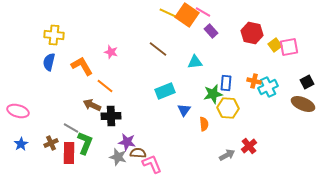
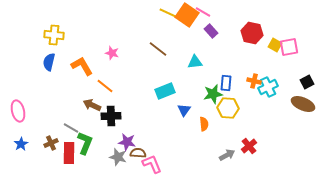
yellow square: rotated 24 degrees counterclockwise
pink star: moved 1 px right, 1 px down
pink ellipse: rotated 60 degrees clockwise
